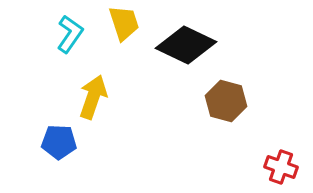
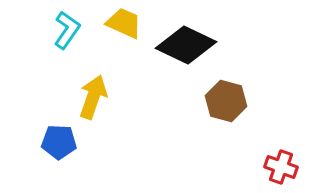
yellow trapezoid: rotated 48 degrees counterclockwise
cyan L-shape: moved 3 px left, 4 px up
